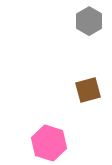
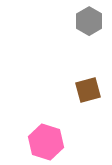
pink hexagon: moved 3 px left, 1 px up
